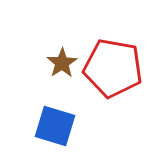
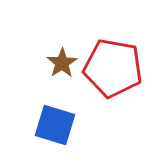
blue square: moved 1 px up
